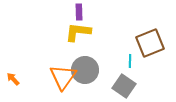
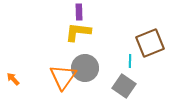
gray circle: moved 2 px up
